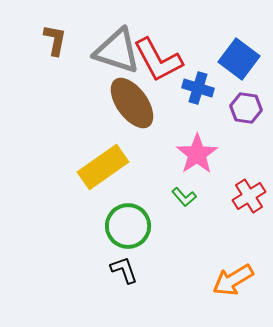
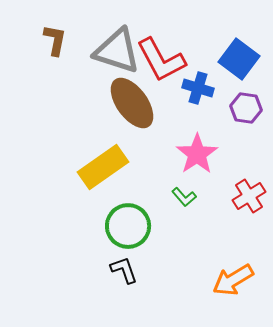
red L-shape: moved 3 px right
